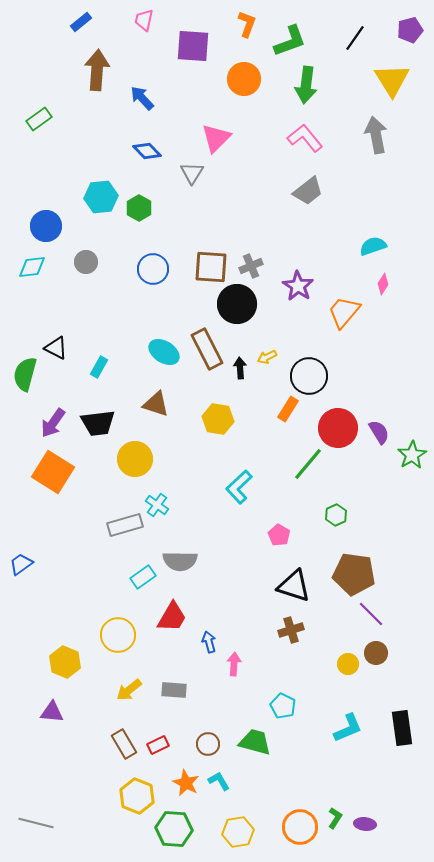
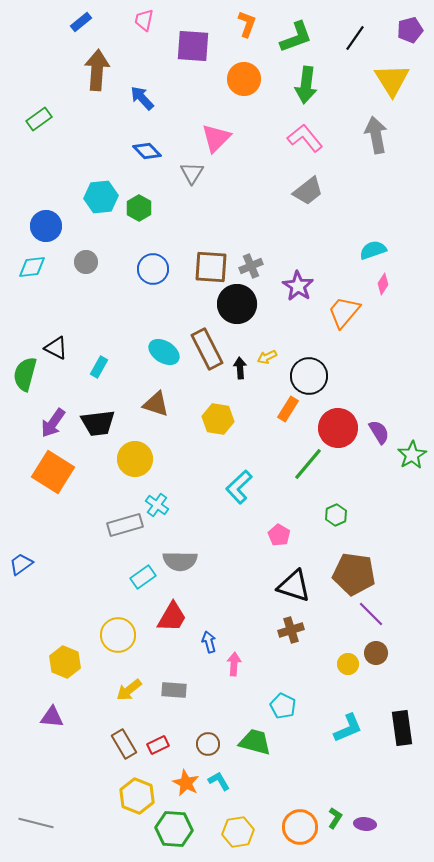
green L-shape at (290, 41): moved 6 px right, 4 px up
cyan semicircle at (373, 246): moved 4 px down
purple triangle at (52, 712): moved 5 px down
